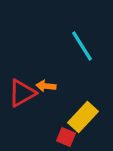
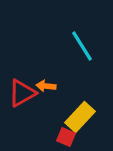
yellow rectangle: moved 3 px left
